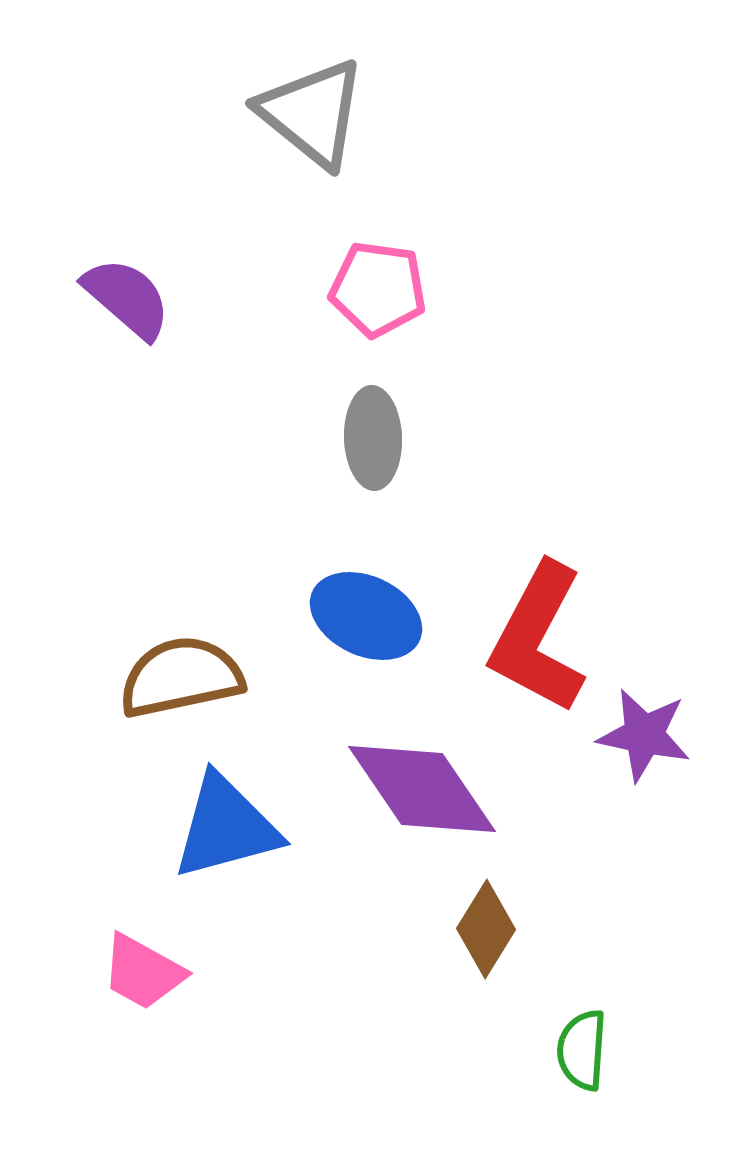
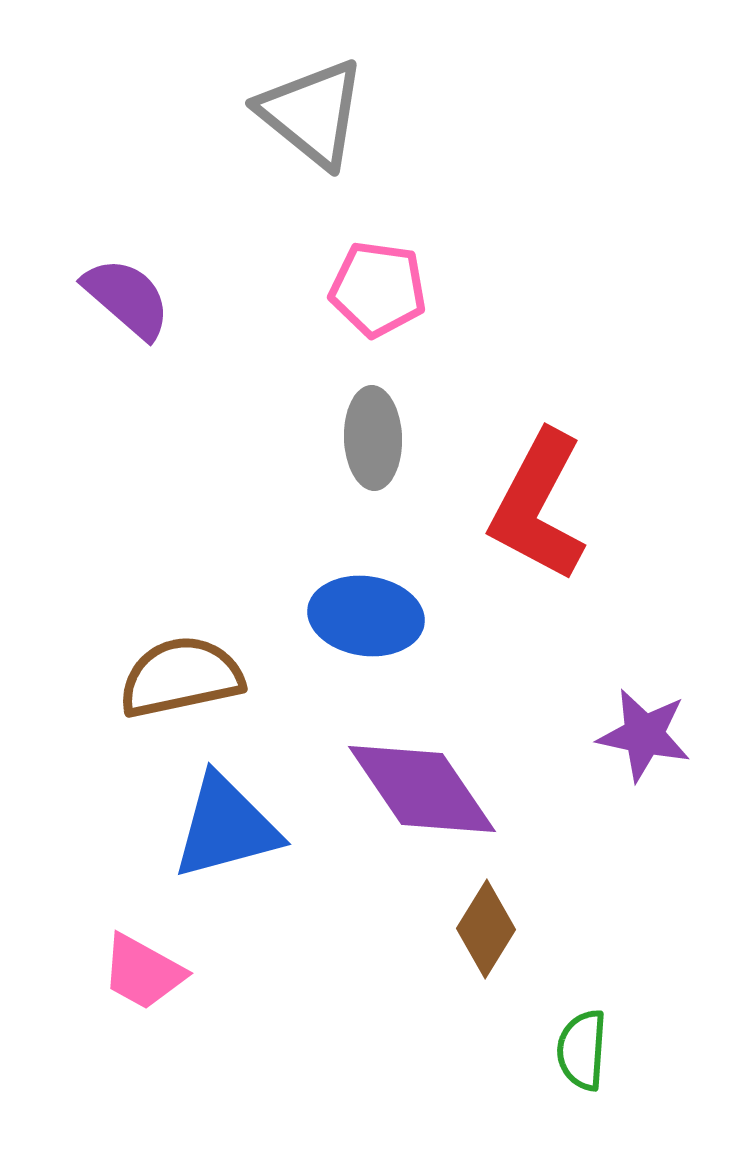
blue ellipse: rotated 17 degrees counterclockwise
red L-shape: moved 132 px up
